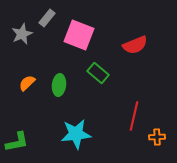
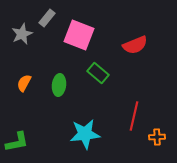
orange semicircle: moved 3 px left; rotated 18 degrees counterclockwise
cyan star: moved 9 px right
